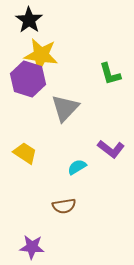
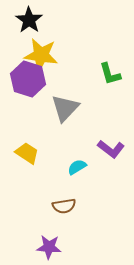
yellow trapezoid: moved 2 px right
purple star: moved 17 px right
